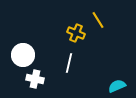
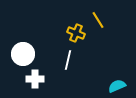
white circle: moved 1 px up
white line: moved 1 px left, 3 px up
white cross: rotated 12 degrees counterclockwise
